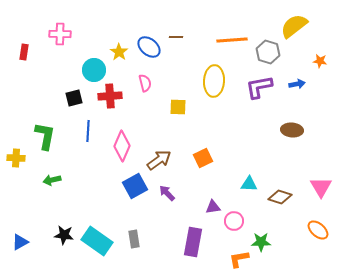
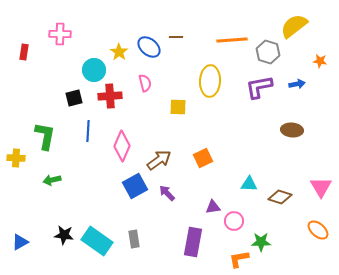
yellow ellipse: moved 4 px left
